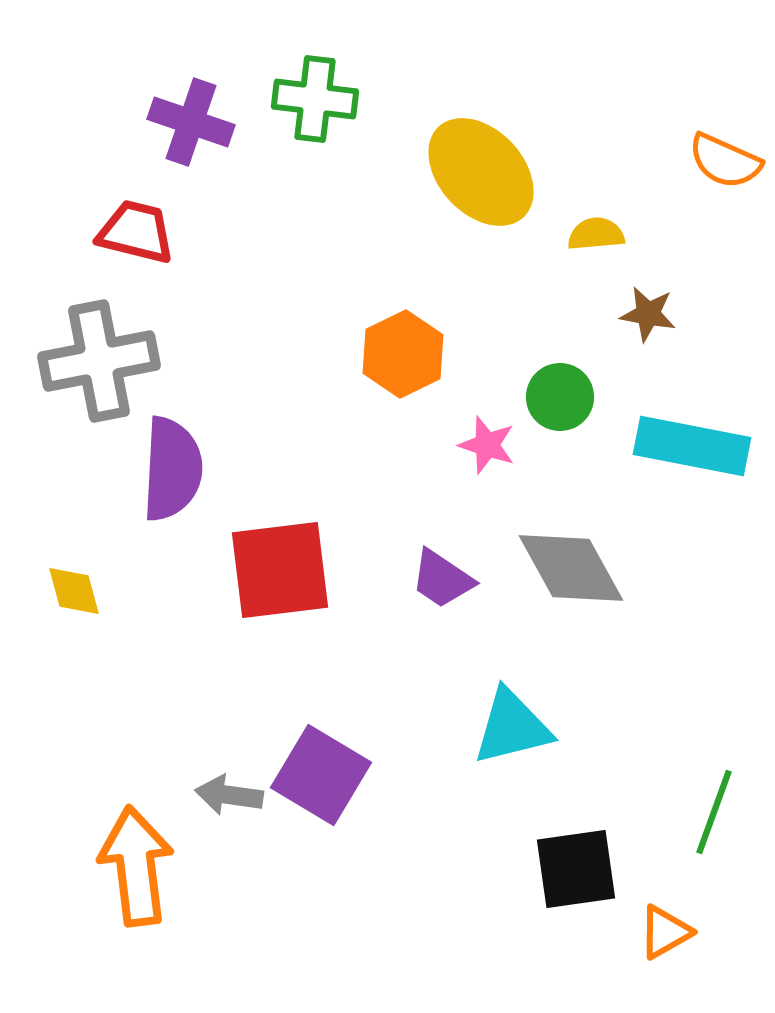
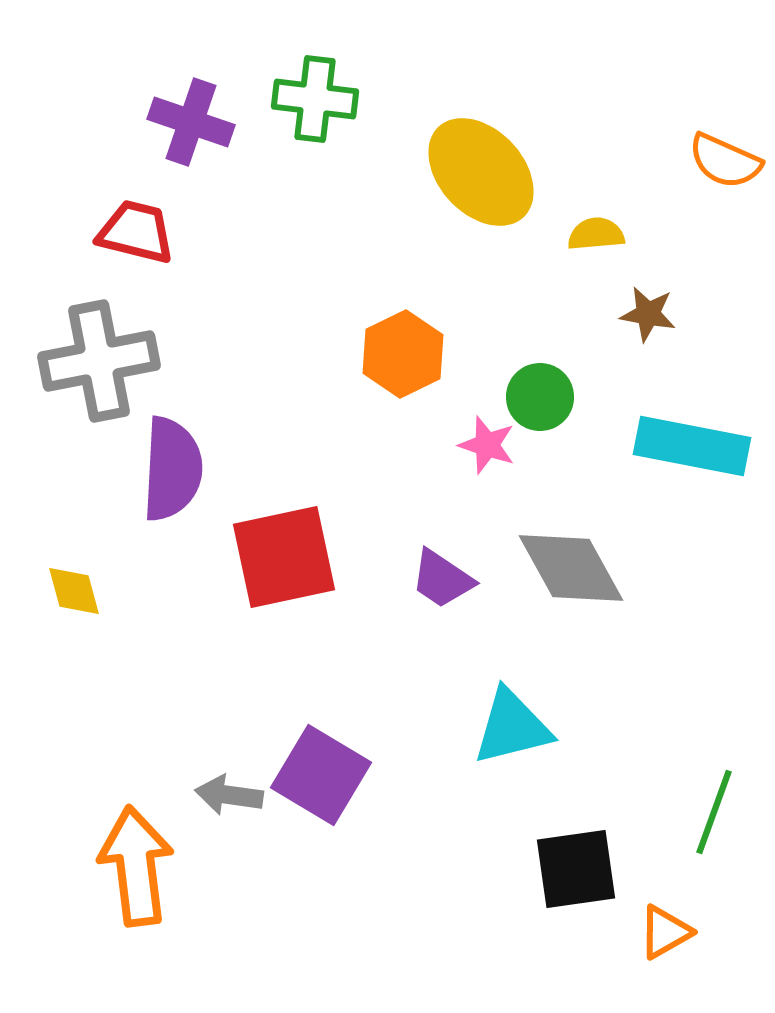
green circle: moved 20 px left
red square: moved 4 px right, 13 px up; rotated 5 degrees counterclockwise
